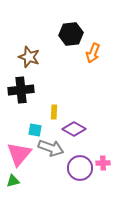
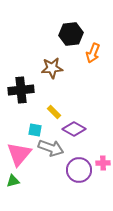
brown star: moved 23 px right, 11 px down; rotated 25 degrees counterclockwise
yellow rectangle: rotated 48 degrees counterclockwise
purple circle: moved 1 px left, 2 px down
